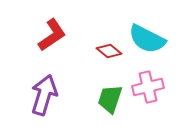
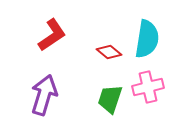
cyan semicircle: rotated 108 degrees counterclockwise
red diamond: moved 1 px down
